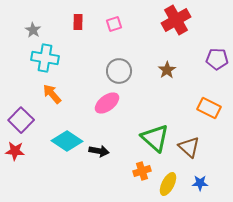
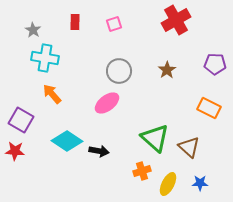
red rectangle: moved 3 px left
purple pentagon: moved 2 px left, 5 px down
purple square: rotated 15 degrees counterclockwise
